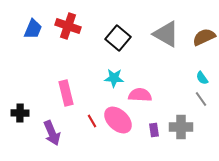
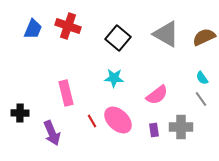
pink semicircle: moved 17 px right; rotated 140 degrees clockwise
